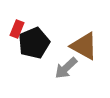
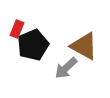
black pentagon: moved 1 px left, 2 px down
